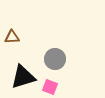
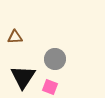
brown triangle: moved 3 px right
black triangle: rotated 40 degrees counterclockwise
